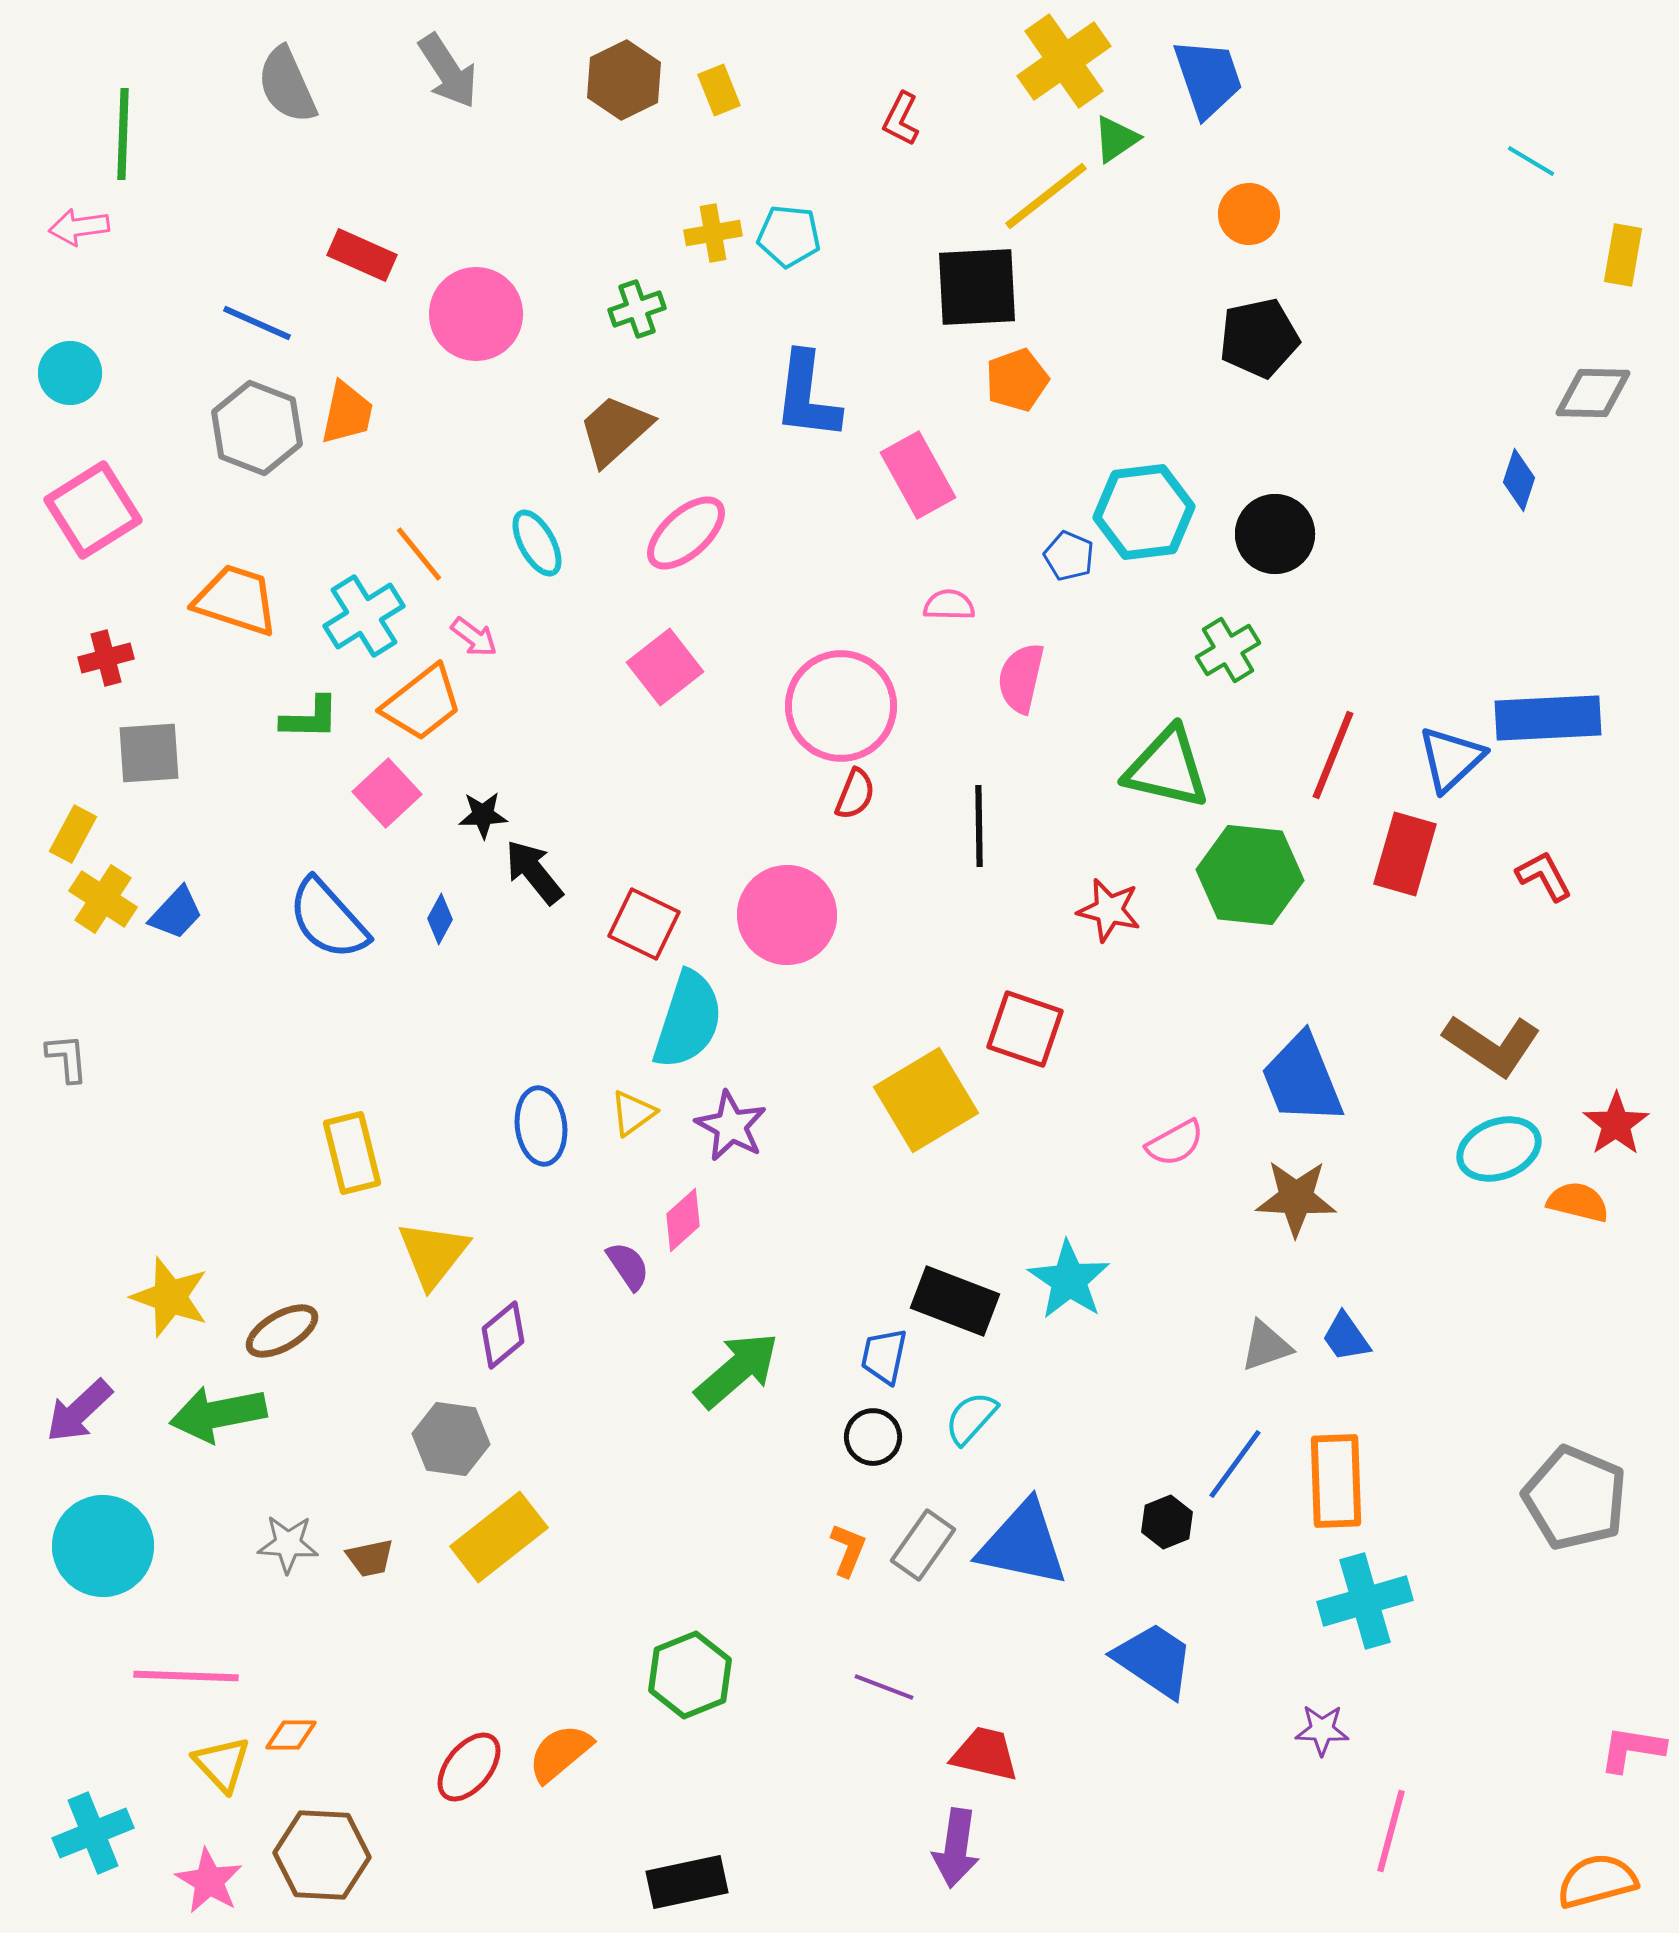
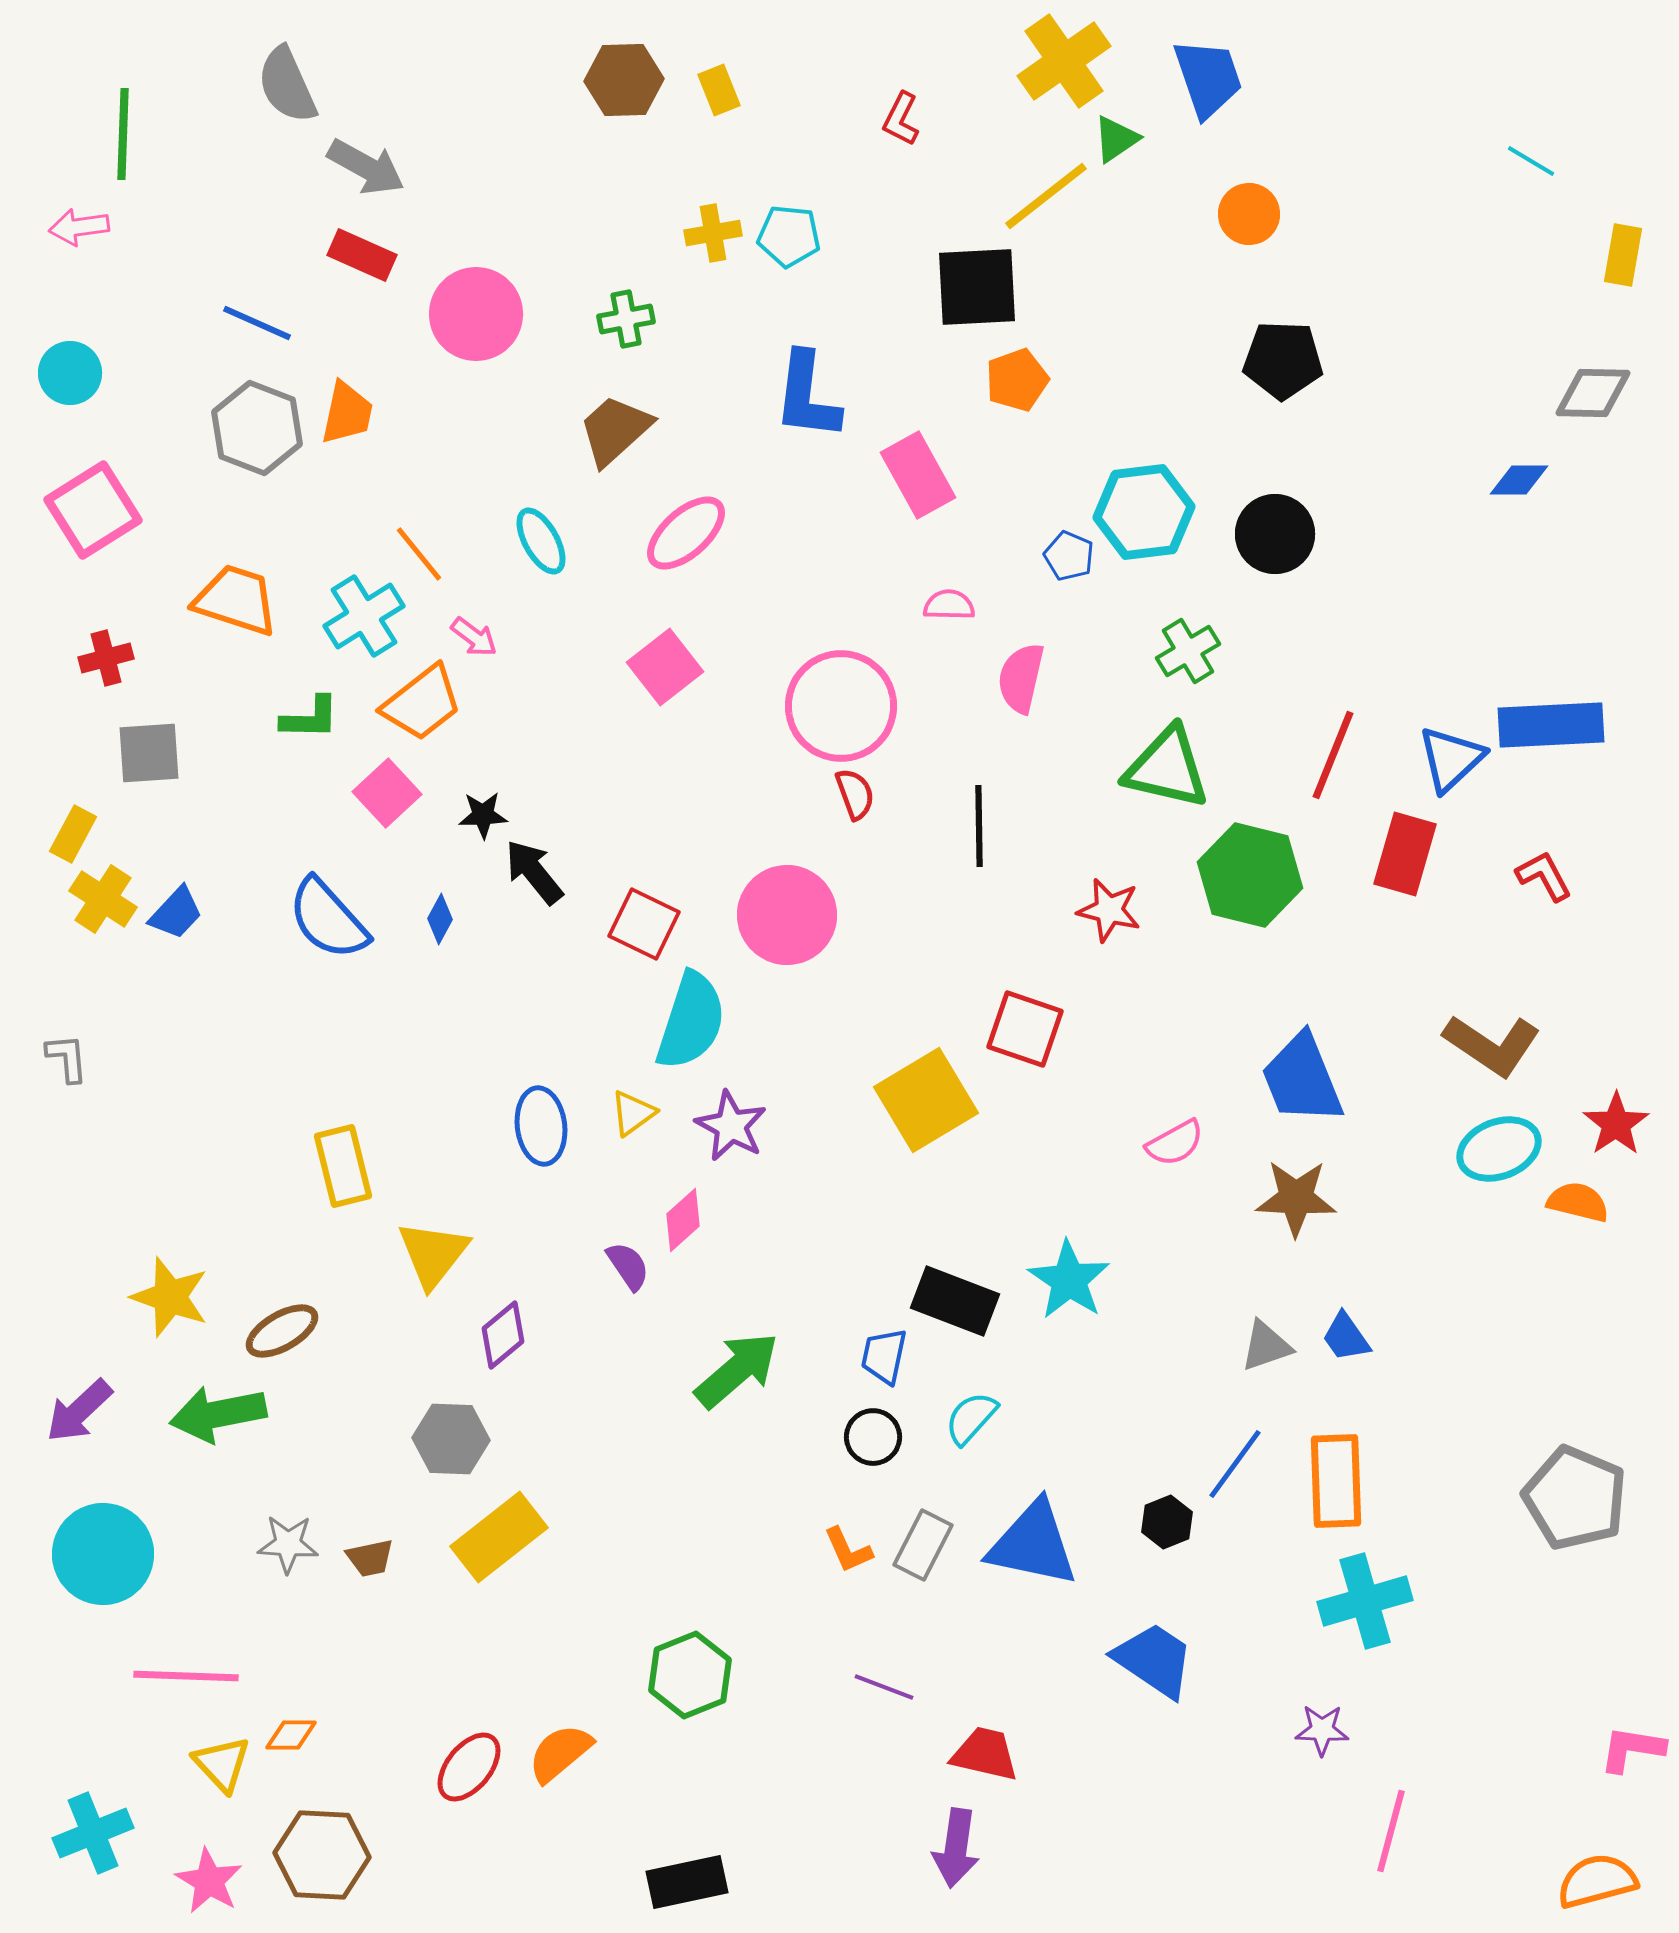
gray arrow at (448, 71): moved 82 px left, 96 px down; rotated 28 degrees counterclockwise
brown hexagon at (624, 80): rotated 24 degrees clockwise
green cross at (637, 309): moved 11 px left, 10 px down; rotated 8 degrees clockwise
black pentagon at (1259, 338): moved 24 px right, 22 px down; rotated 14 degrees clockwise
blue diamond at (1519, 480): rotated 72 degrees clockwise
cyan ellipse at (537, 543): moved 4 px right, 2 px up
green cross at (1228, 650): moved 40 px left, 1 px down
blue rectangle at (1548, 718): moved 3 px right, 7 px down
red semicircle at (855, 794): rotated 42 degrees counterclockwise
green hexagon at (1250, 875): rotated 8 degrees clockwise
cyan semicircle at (688, 1020): moved 3 px right, 1 px down
yellow rectangle at (352, 1153): moved 9 px left, 13 px down
gray hexagon at (451, 1439): rotated 6 degrees counterclockwise
blue triangle at (1023, 1544): moved 10 px right
gray rectangle at (923, 1545): rotated 8 degrees counterclockwise
cyan circle at (103, 1546): moved 8 px down
orange L-shape at (848, 1550): rotated 134 degrees clockwise
